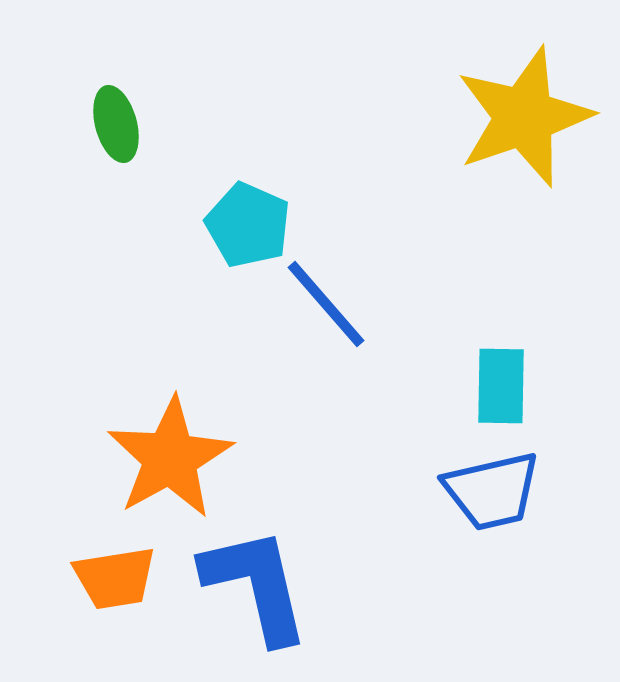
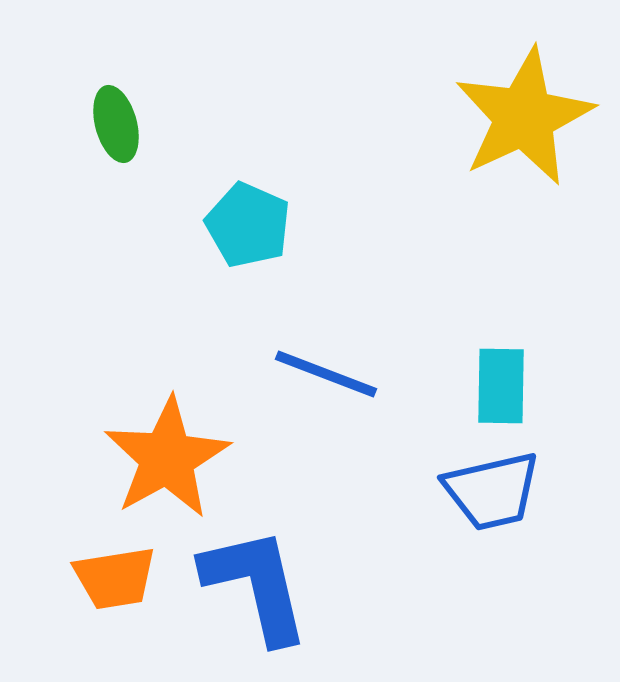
yellow star: rotated 6 degrees counterclockwise
blue line: moved 70 px down; rotated 28 degrees counterclockwise
orange star: moved 3 px left
